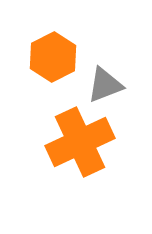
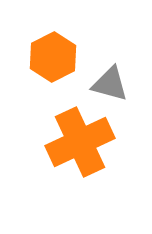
gray triangle: moved 5 px right, 1 px up; rotated 36 degrees clockwise
